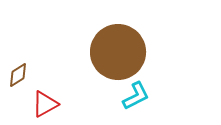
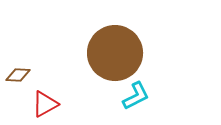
brown circle: moved 3 px left, 1 px down
brown diamond: rotated 35 degrees clockwise
